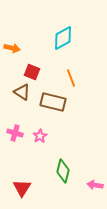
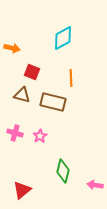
orange line: rotated 18 degrees clockwise
brown triangle: moved 3 px down; rotated 18 degrees counterclockwise
red triangle: moved 2 px down; rotated 18 degrees clockwise
